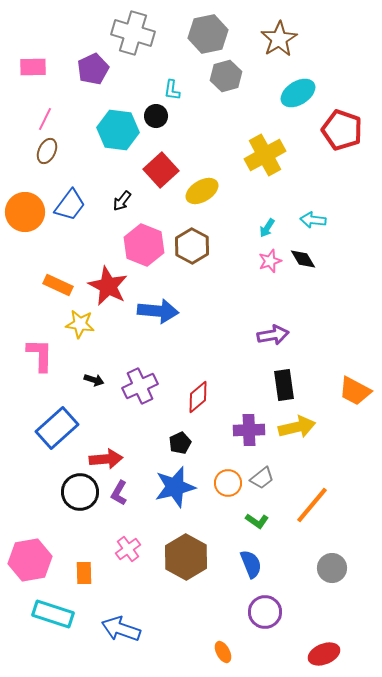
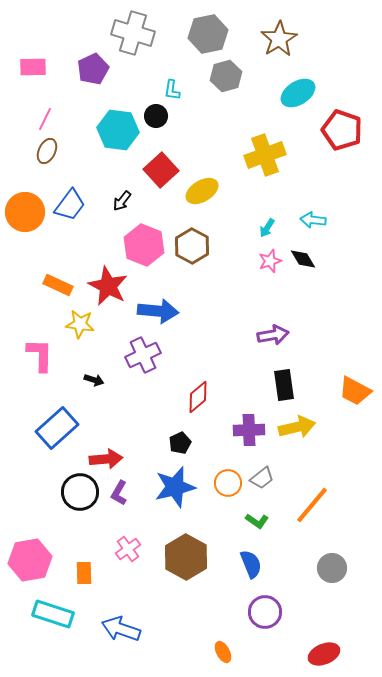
yellow cross at (265, 155): rotated 9 degrees clockwise
purple cross at (140, 386): moved 3 px right, 31 px up
